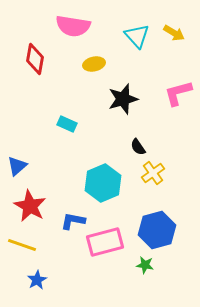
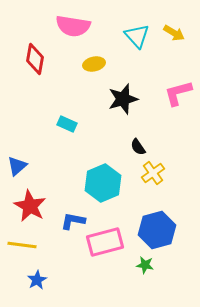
yellow line: rotated 12 degrees counterclockwise
